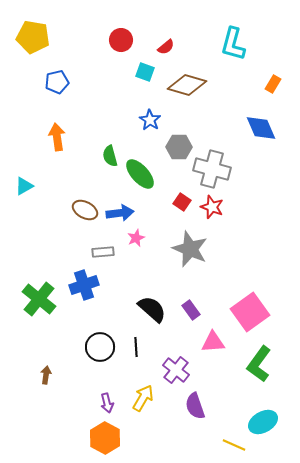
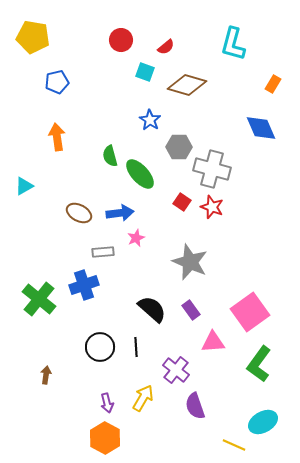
brown ellipse: moved 6 px left, 3 px down
gray star: moved 13 px down
